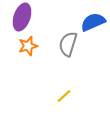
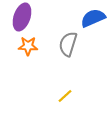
blue semicircle: moved 4 px up
orange star: rotated 18 degrees clockwise
yellow line: moved 1 px right
